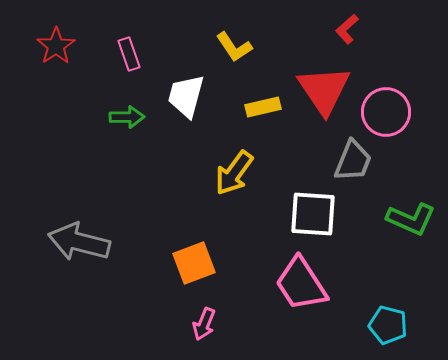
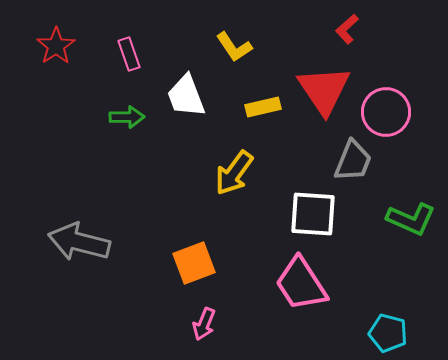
white trapezoid: rotated 36 degrees counterclockwise
cyan pentagon: moved 8 px down
